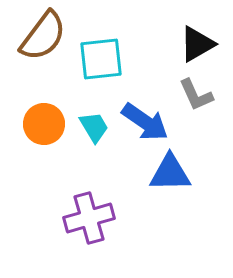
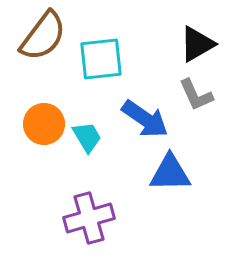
blue arrow: moved 3 px up
cyan trapezoid: moved 7 px left, 10 px down
